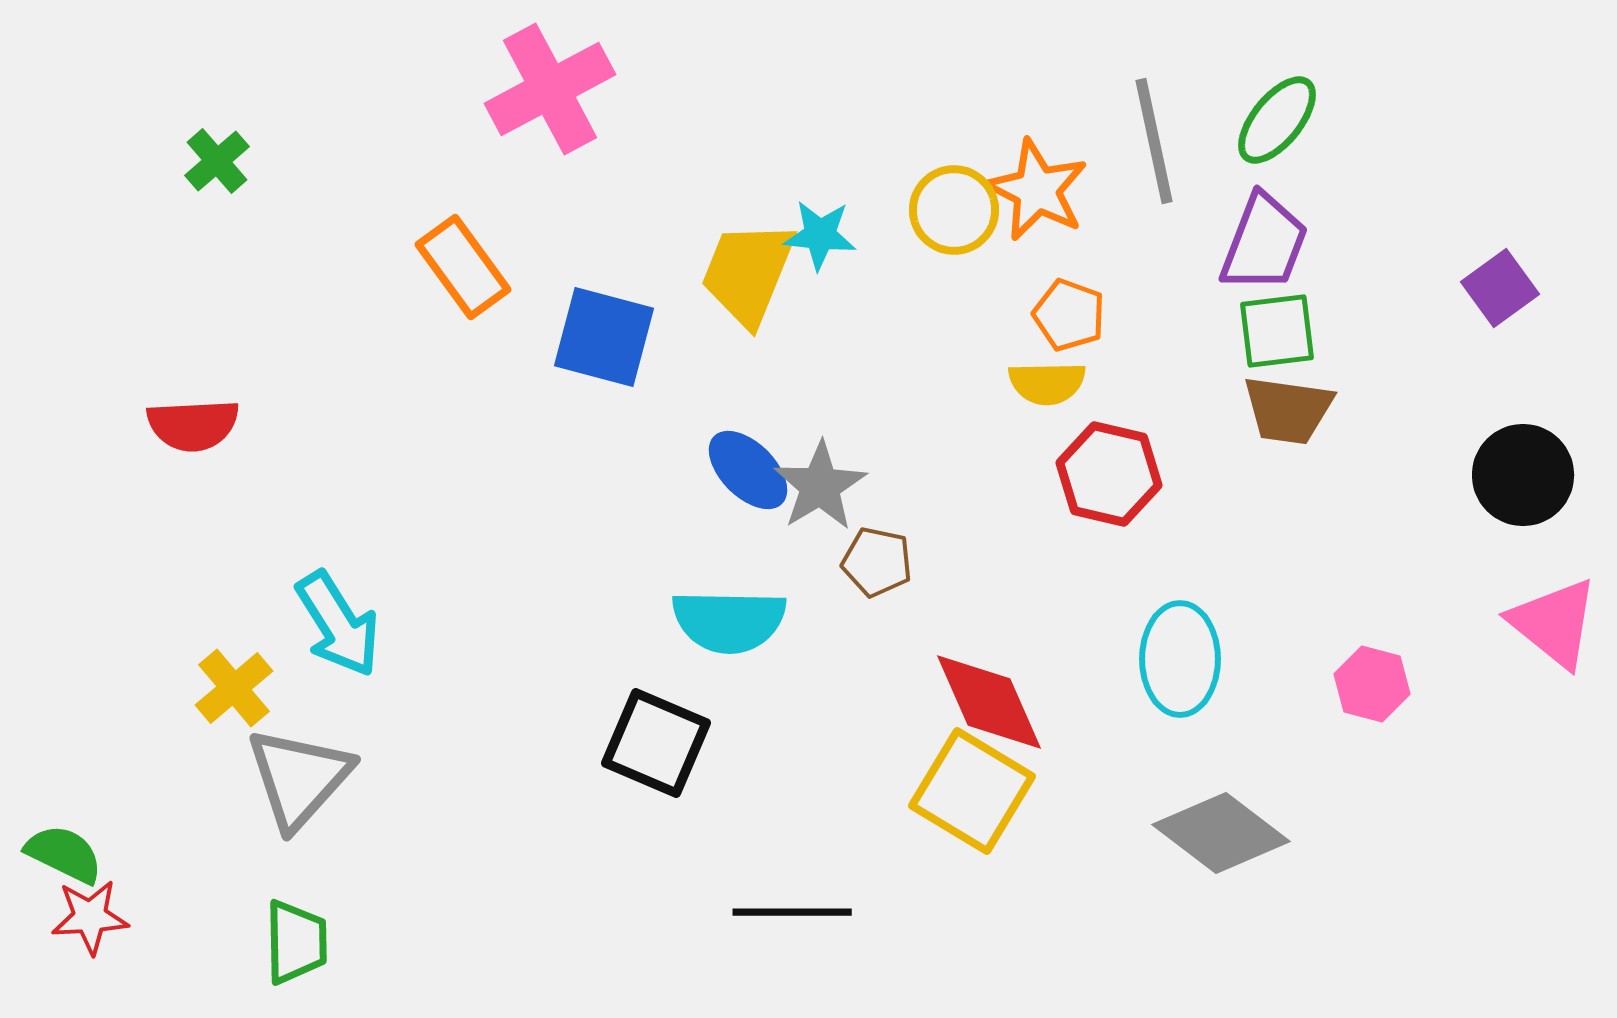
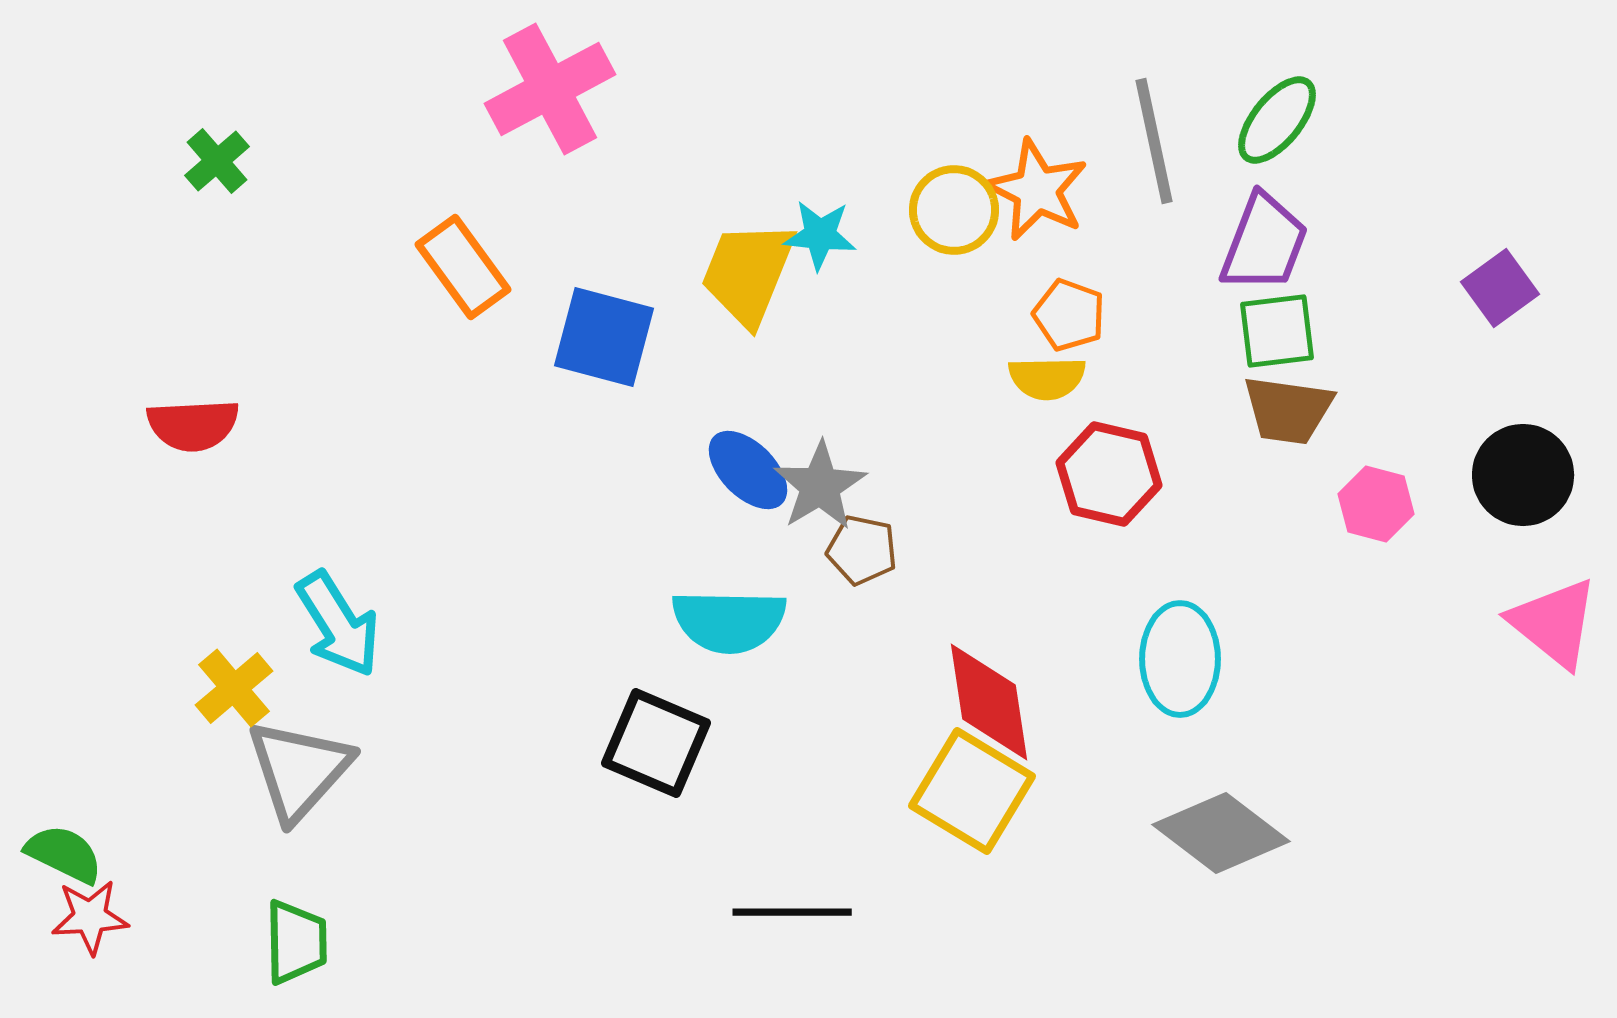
yellow semicircle: moved 5 px up
brown pentagon: moved 15 px left, 12 px up
pink hexagon: moved 4 px right, 180 px up
red diamond: rotated 15 degrees clockwise
gray triangle: moved 8 px up
